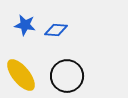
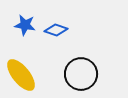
blue diamond: rotated 15 degrees clockwise
black circle: moved 14 px right, 2 px up
